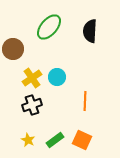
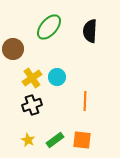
orange square: rotated 18 degrees counterclockwise
